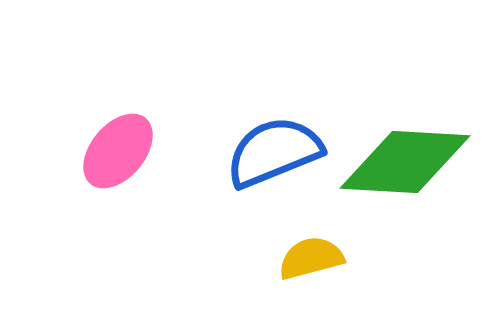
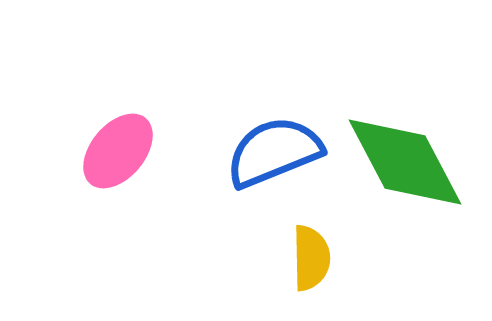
green diamond: rotated 59 degrees clockwise
yellow semicircle: rotated 104 degrees clockwise
